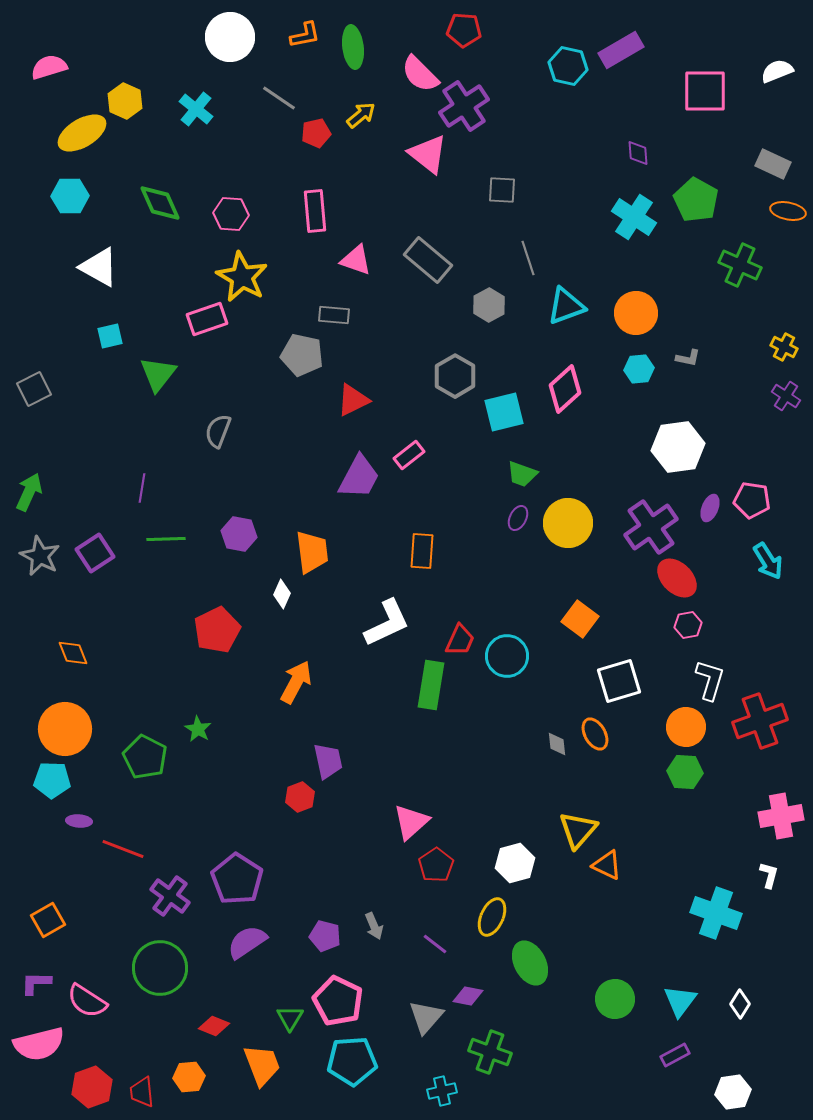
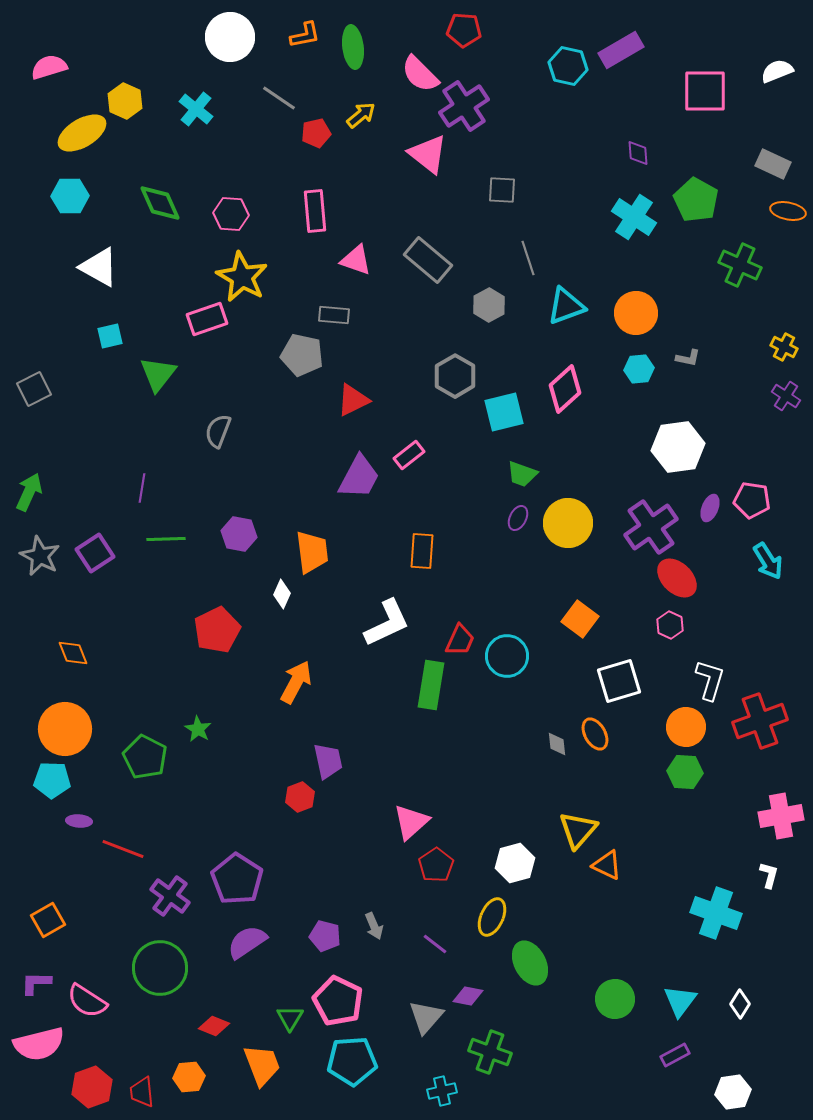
pink hexagon at (688, 625): moved 18 px left; rotated 24 degrees counterclockwise
